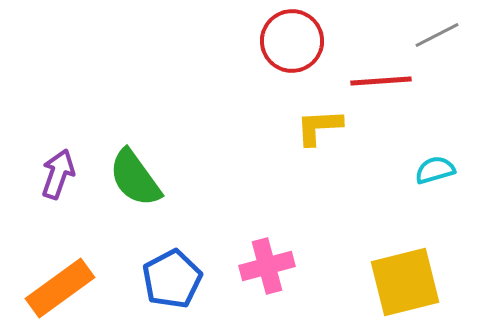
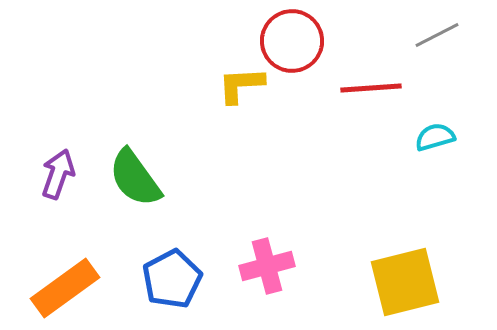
red line: moved 10 px left, 7 px down
yellow L-shape: moved 78 px left, 42 px up
cyan semicircle: moved 33 px up
orange rectangle: moved 5 px right
